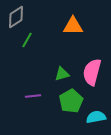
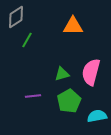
pink semicircle: moved 1 px left
green pentagon: moved 2 px left
cyan semicircle: moved 1 px right, 1 px up
